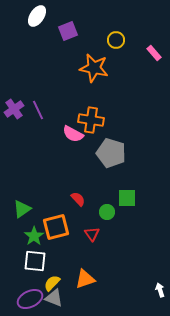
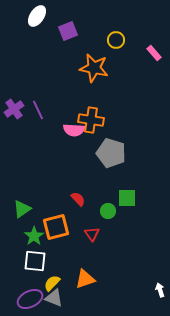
pink semicircle: moved 1 px right, 4 px up; rotated 25 degrees counterclockwise
green circle: moved 1 px right, 1 px up
